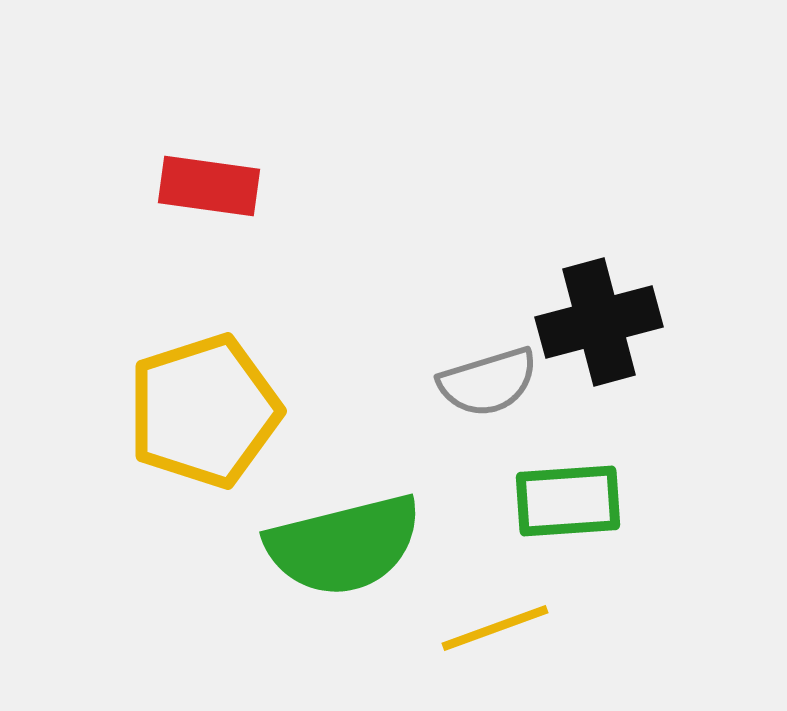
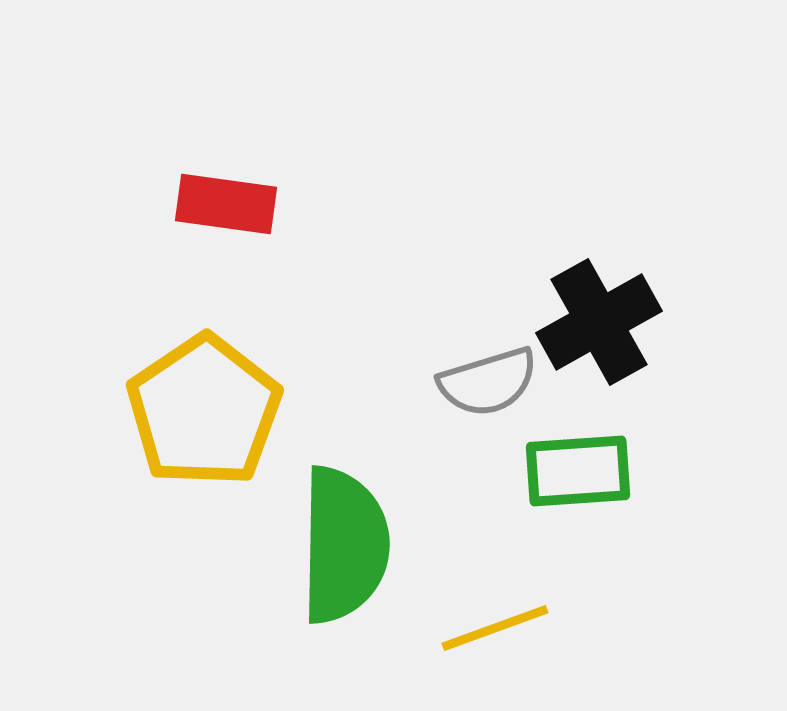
red rectangle: moved 17 px right, 18 px down
black cross: rotated 14 degrees counterclockwise
yellow pentagon: rotated 16 degrees counterclockwise
green rectangle: moved 10 px right, 30 px up
green semicircle: rotated 75 degrees counterclockwise
